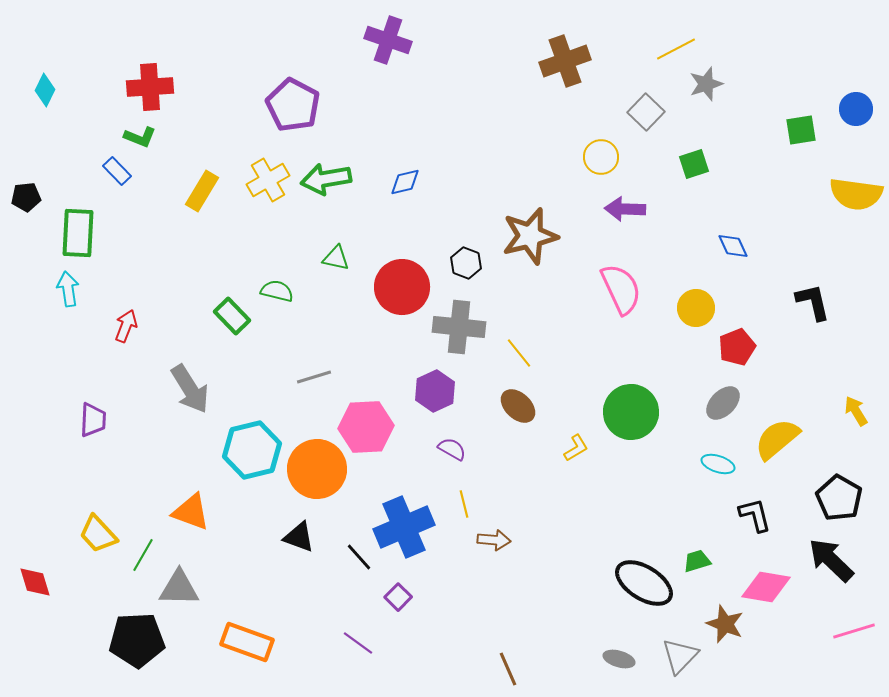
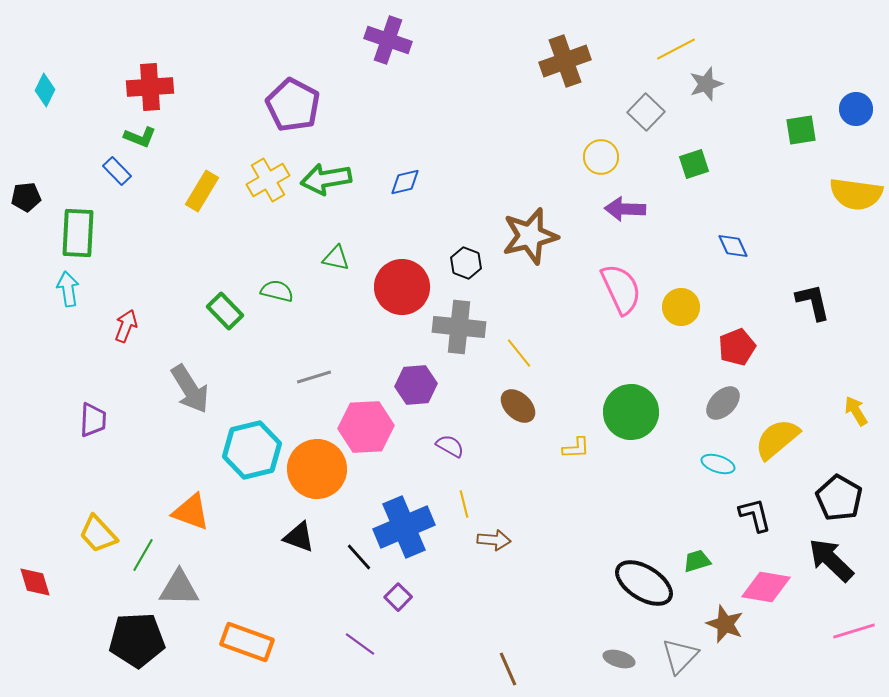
yellow circle at (696, 308): moved 15 px left, 1 px up
green rectangle at (232, 316): moved 7 px left, 5 px up
purple hexagon at (435, 391): moved 19 px left, 6 px up; rotated 21 degrees clockwise
yellow L-shape at (576, 448): rotated 28 degrees clockwise
purple semicircle at (452, 449): moved 2 px left, 3 px up
purple line at (358, 643): moved 2 px right, 1 px down
